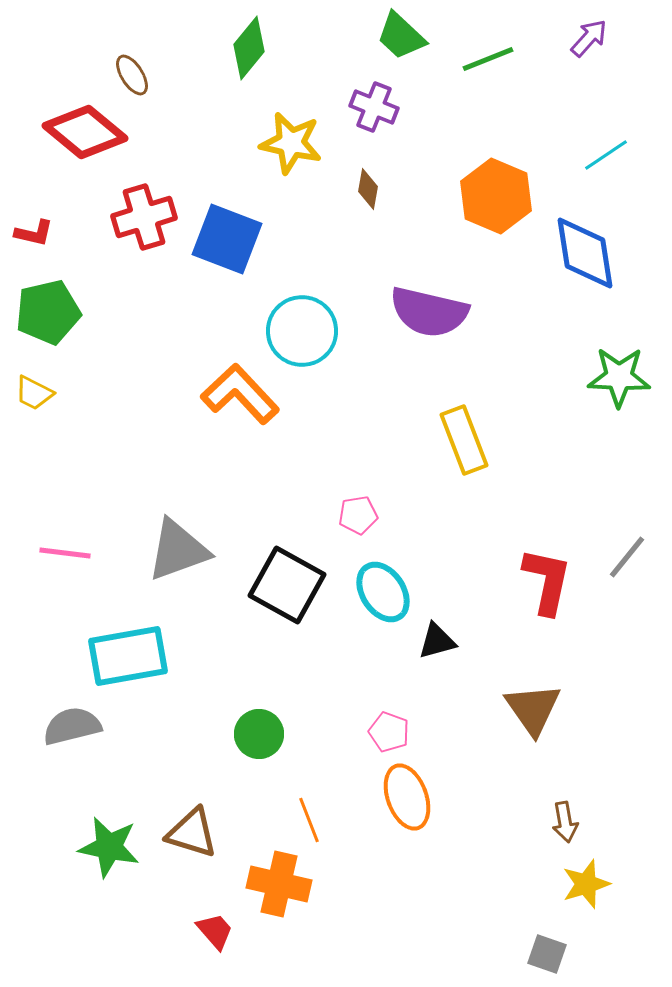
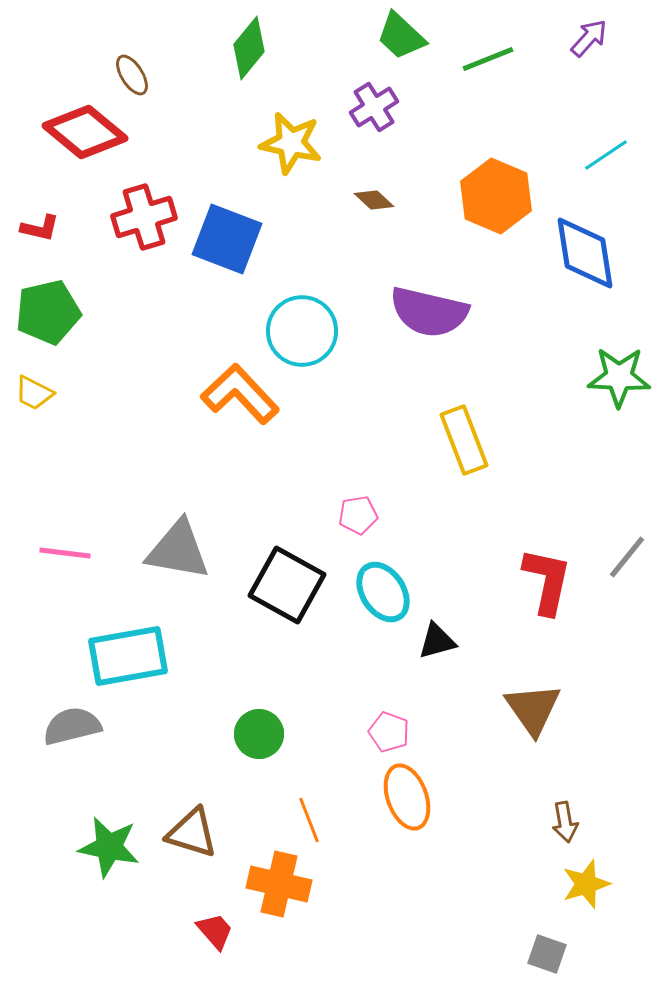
purple cross at (374, 107): rotated 36 degrees clockwise
brown diamond at (368, 189): moved 6 px right, 11 px down; rotated 57 degrees counterclockwise
red L-shape at (34, 233): moved 6 px right, 5 px up
gray triangle at (178, 550): rotated 30 degrees clockwise
